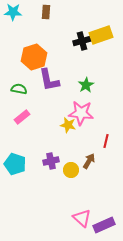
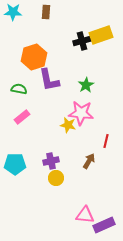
cyan pentagon: rotated 20 degrees counterclockwise
yellow circle: moved 15 px left, 8 px down
pink triangle: moved 3 px right, 3 px up; rotated 36 degrees counterclockwise
